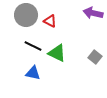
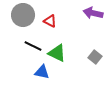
gray circle: moved 3 px left
blue triangle: moved 9 px right, 1 px up
